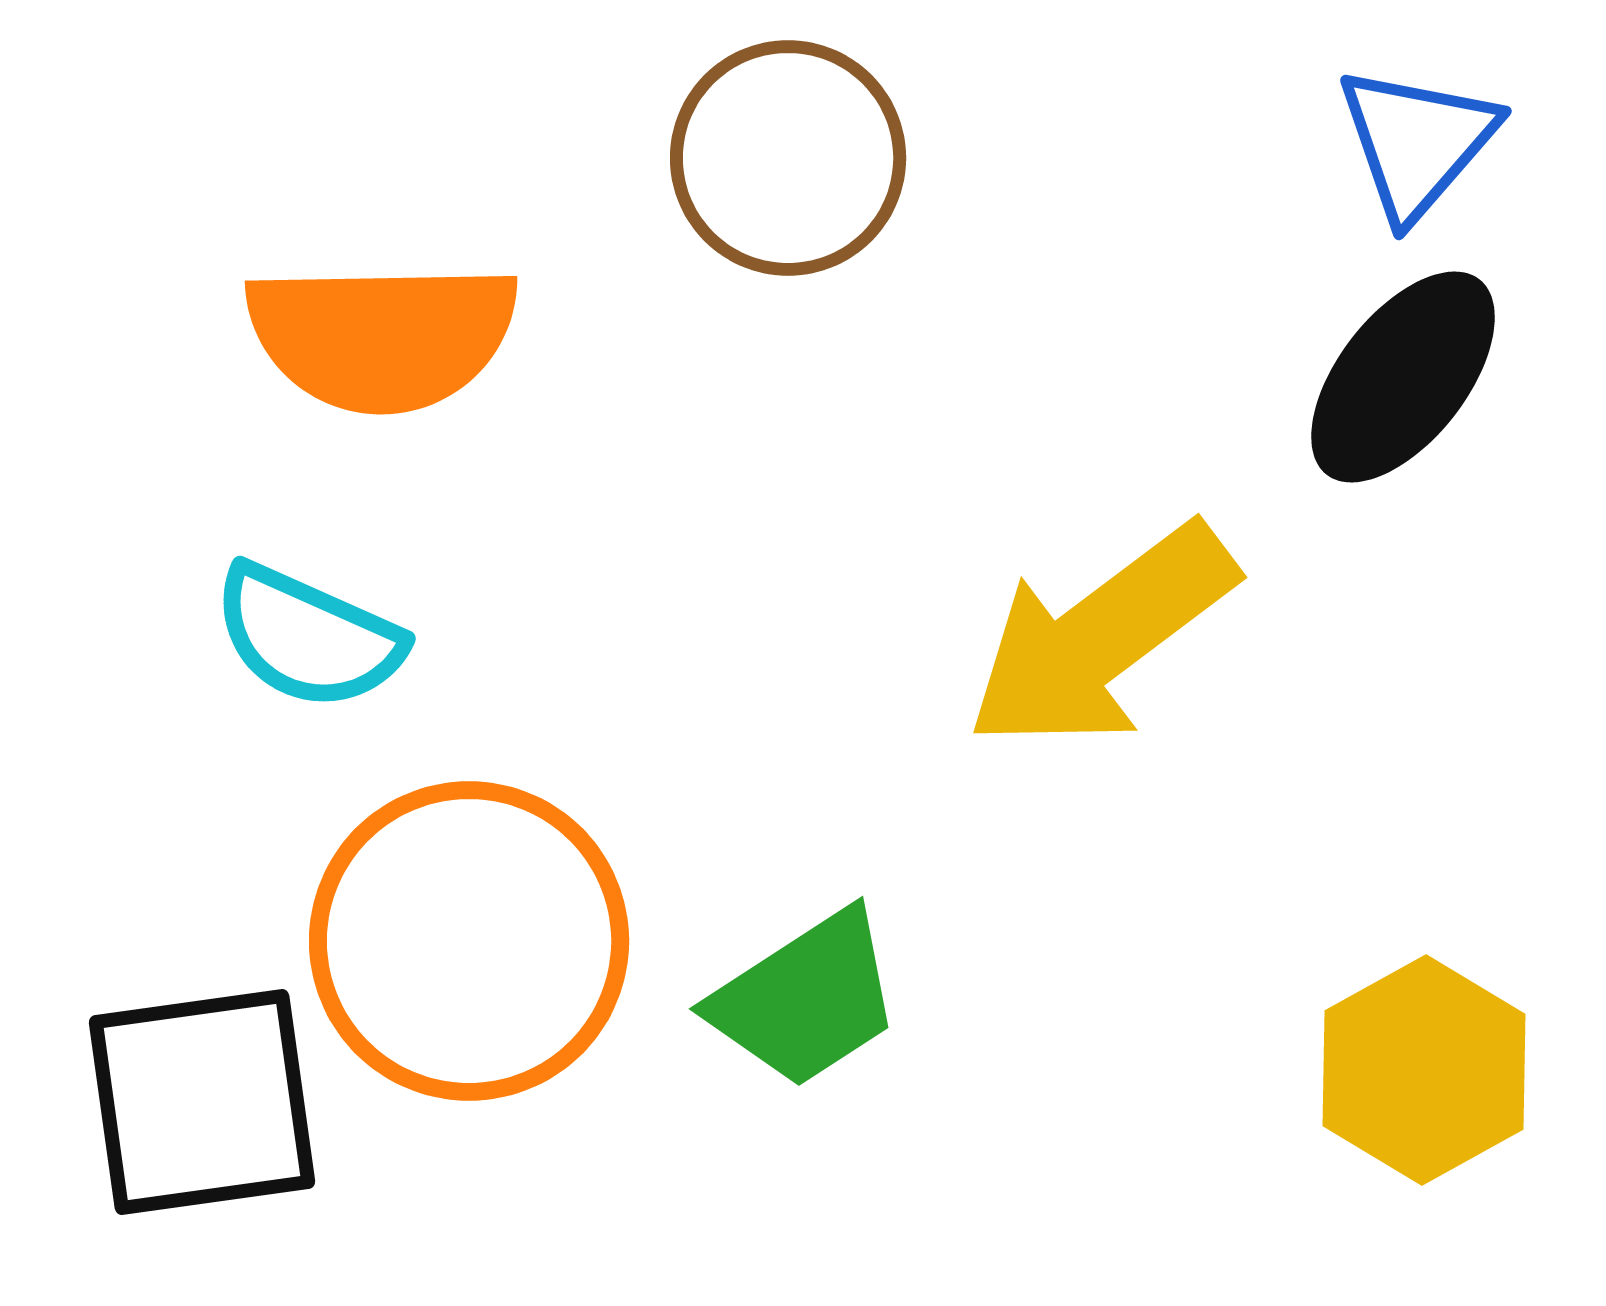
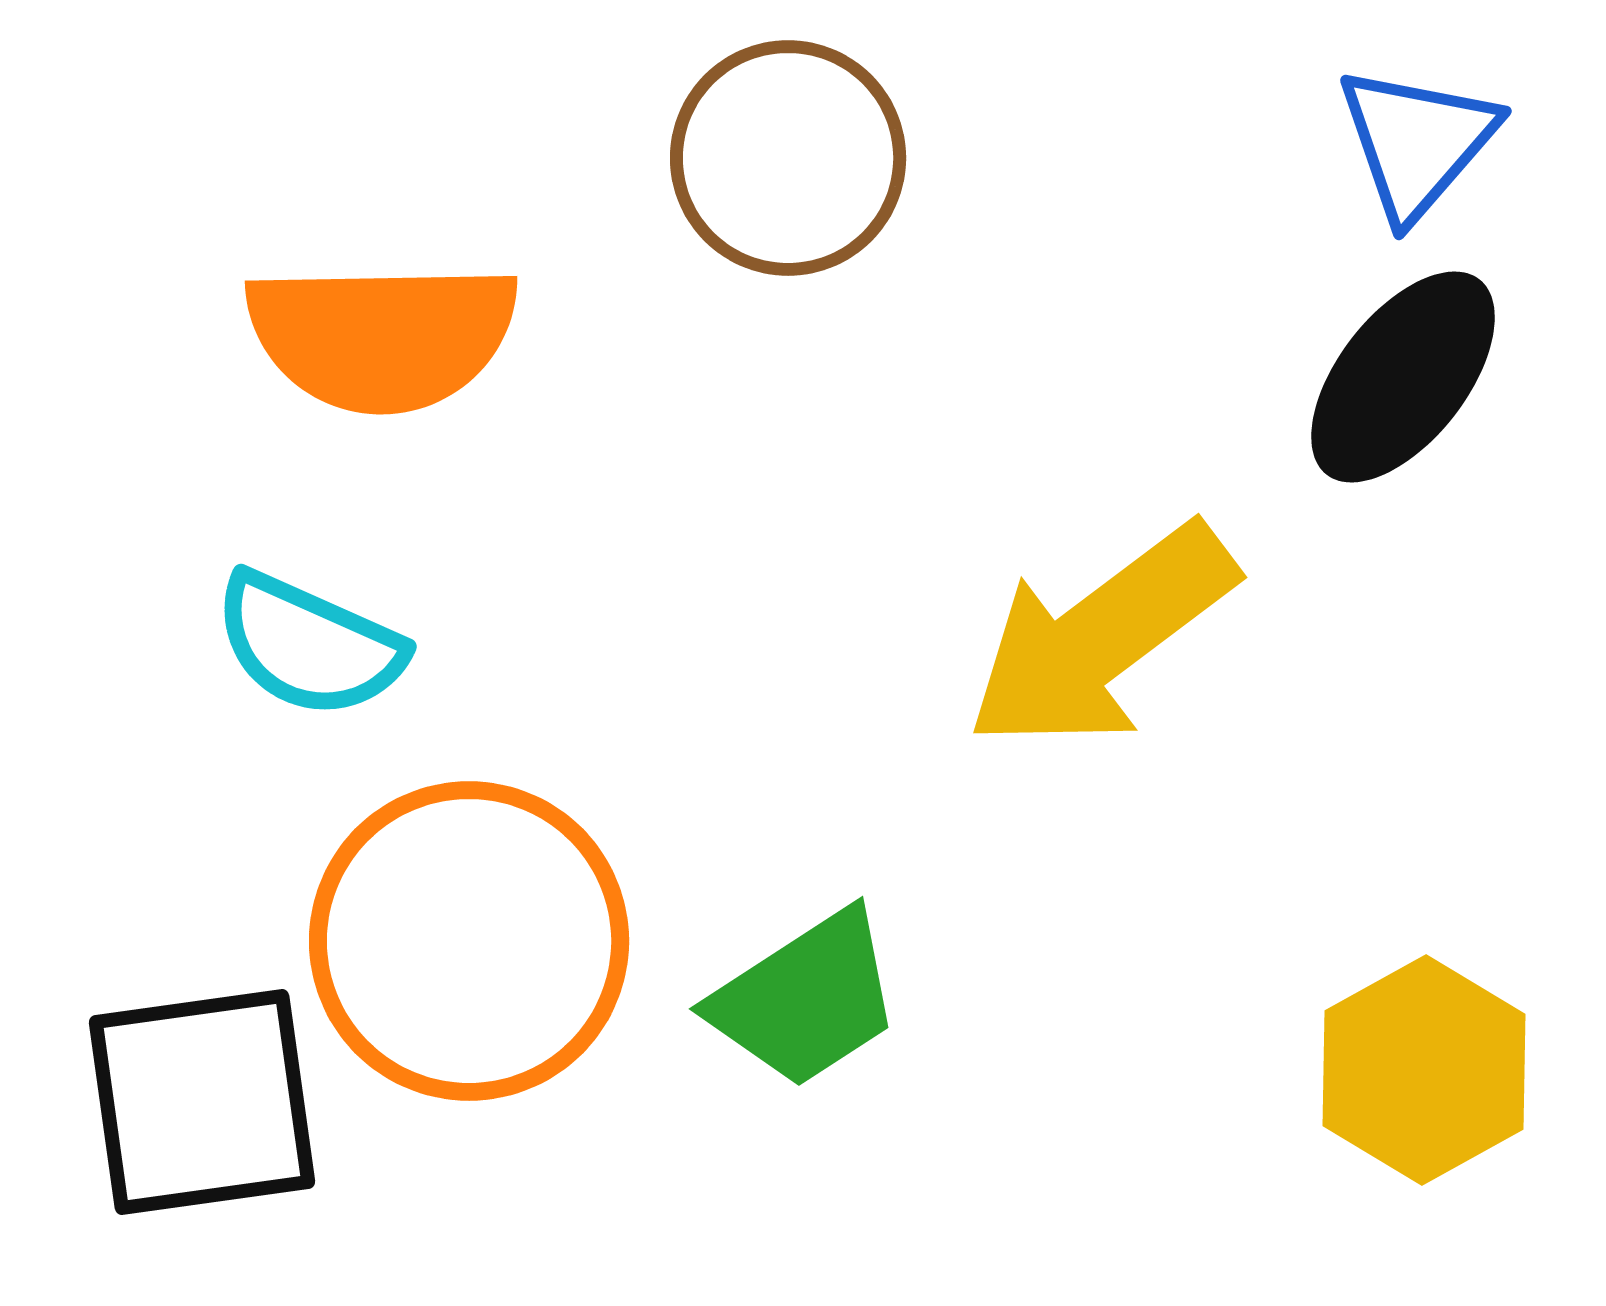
cyan semicircle: moved 1 px right, 8 px down
